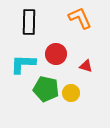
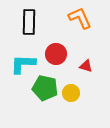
green pentagon: moved 1 px left, 1 px up
